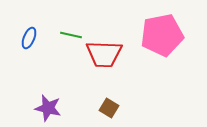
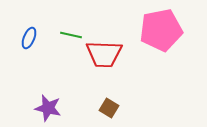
pink pentagon: moved 1 px left, 5 px up
